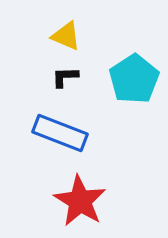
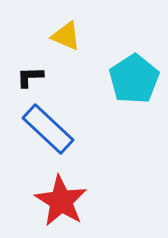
black L-shape: moved 35 px left
blue rectangle: moved 12 px left, 4 px up; rotated 22 degrees clockwise
red star: moved 19 px left
